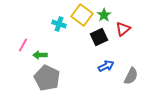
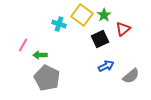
black square: moved 1 px right, 2 px down
gray semicircle: rotated 24 degrees clockwise
